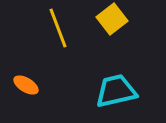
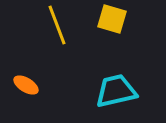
yellow square: rotated 36 degrees counterclockwise
yellow line: moved 1 px left, 3 px up
